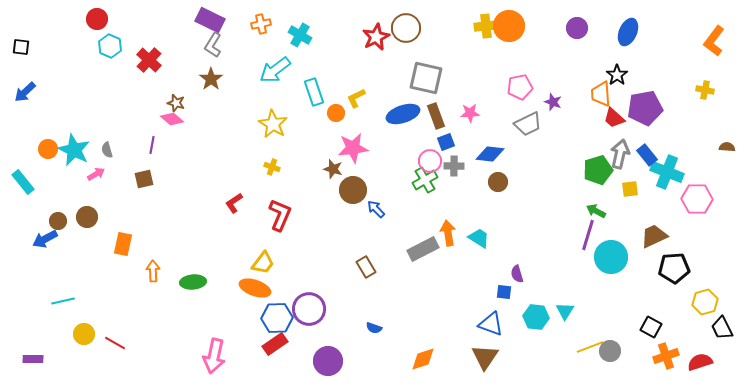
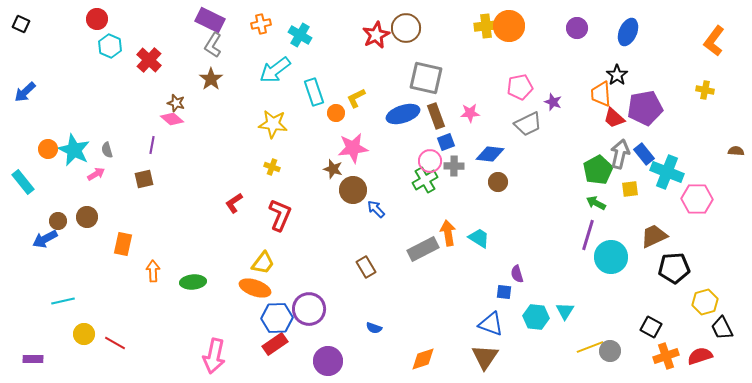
red star at (376, 37): moved 2 px up
black square at (21, 47): moved 23 px up; rotated 18 degrees clockwise
yellow star at (273, 124): rotated 24 degrees counterclockwise
brown semicircle at (727, 147): moved 9 px right, 4 px down
blue rectangle at (647, 155): moved 3 px left, 1 px up
green pentagon at (598, 170): rotated 12 degrees counterclockwise
green arrow at (596, 211): moved 8 px up
red semicircle at (700, 362): moved 6 px up
